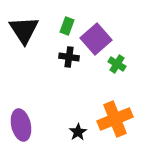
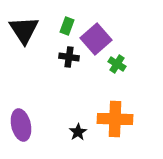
orange cross: rotated 24 degrees clockwise
